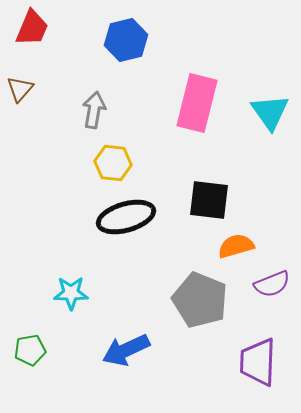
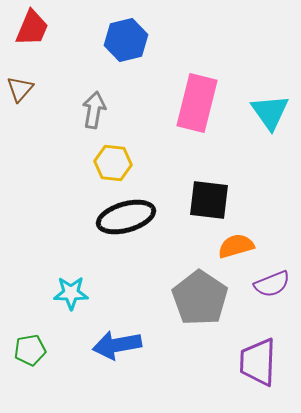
gray pentagon: moved 2 px up; rotated 12 degrees clockwise
blue arrow: moved 9 px left, 5 px up; rotated 15 degrees clockwise
